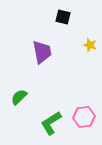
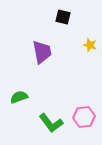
green semicircle: rotated 24 degrees clockwise
green L-shape: rotated 95 degrees counterclockwise
